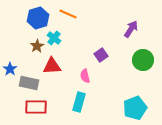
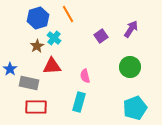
orange line: rotated 36 degrees clockwise
purple square: moved 19 px up
green circle: moved 13 px left, 7 px down
